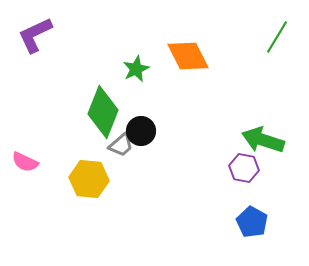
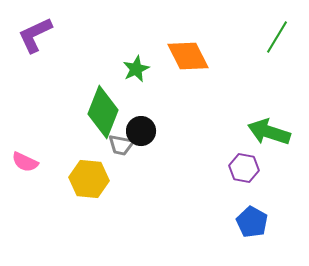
green arrow: moved 6 px right, 8 px up
gray trapezoid: rotated 52 degrees clockwise
